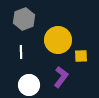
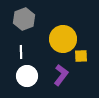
yellow circle: moved 5 px right, 1 px up
purple L-shape: moved 2 px up
white circle: moved 2 px left, 9 px up
